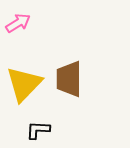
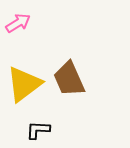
brown trapezoid: rotated 24 degrees counterclockwise
yellow triangle: rotated 9 degrees clockwise
